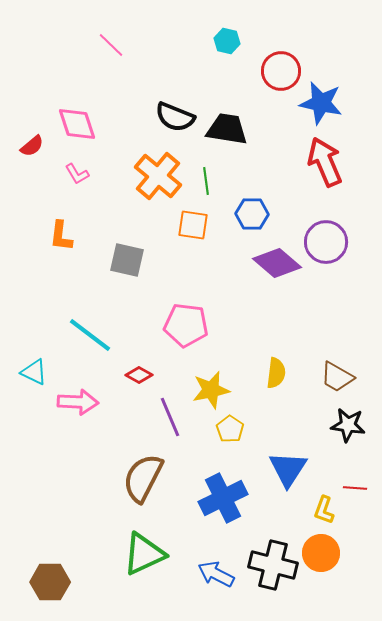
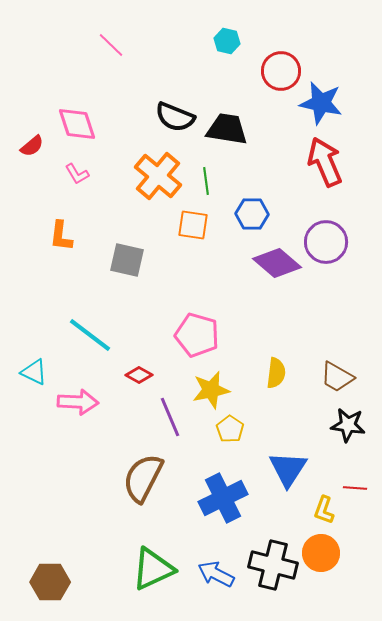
pink pentagon: moved 11 px right, 10 px down; rotated 9 degrees clockwise
green triangle: moved 9 px right, 15 px down
